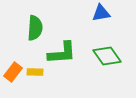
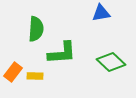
green semicircle: moved 1 px right, 1 px down
green diamond: moved 4 px right, 6 px down; rotated 12 degrees counterclockwise
yellow rectangle: moved 4 px down
